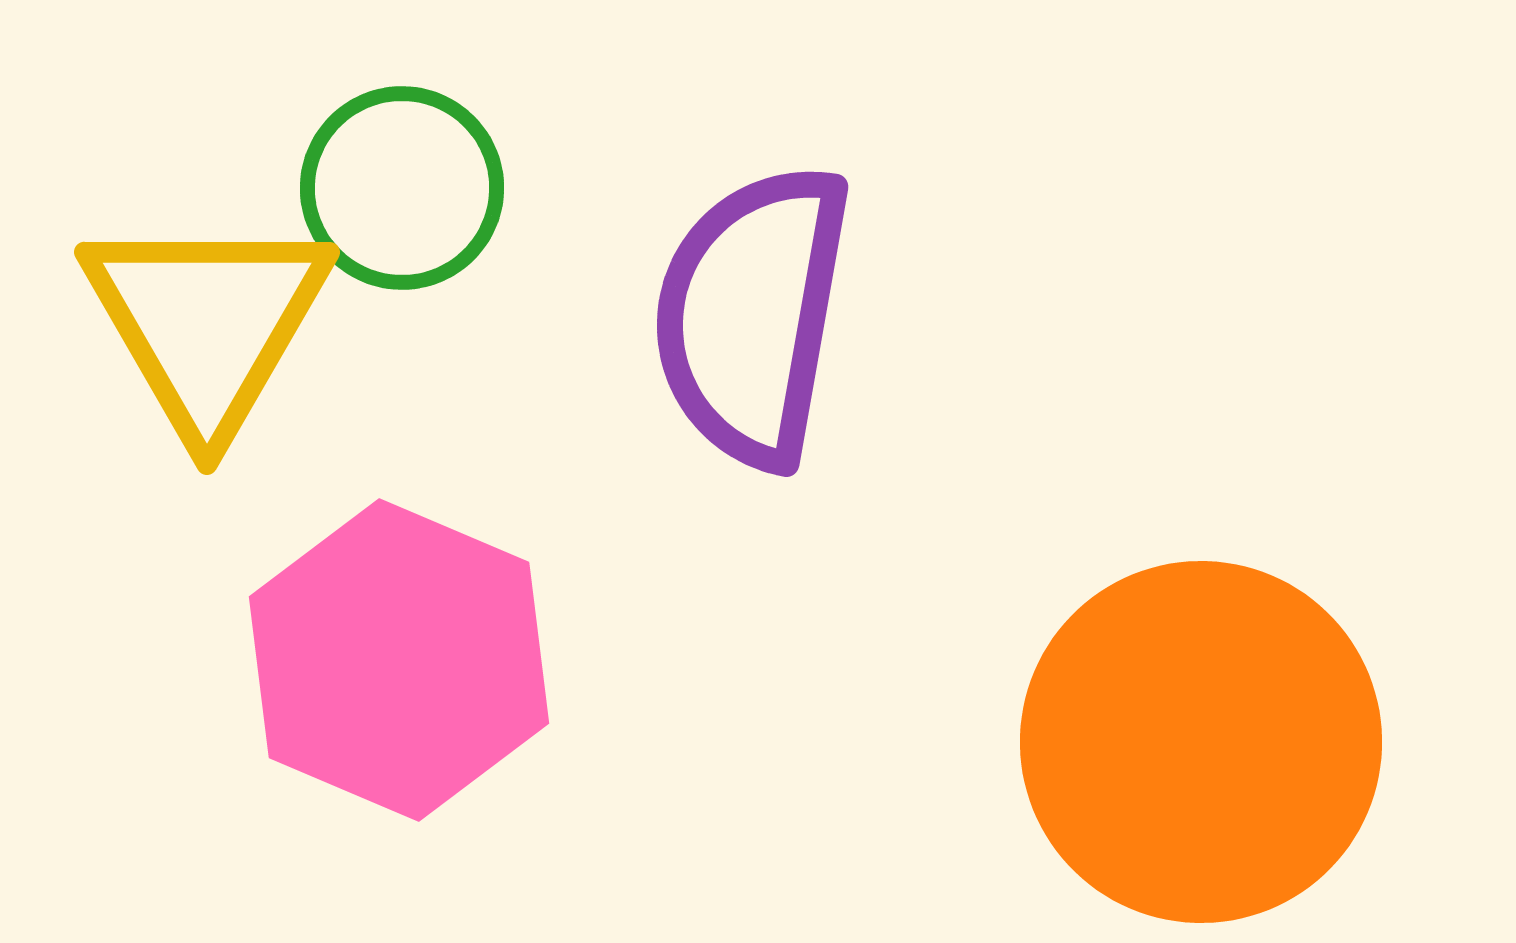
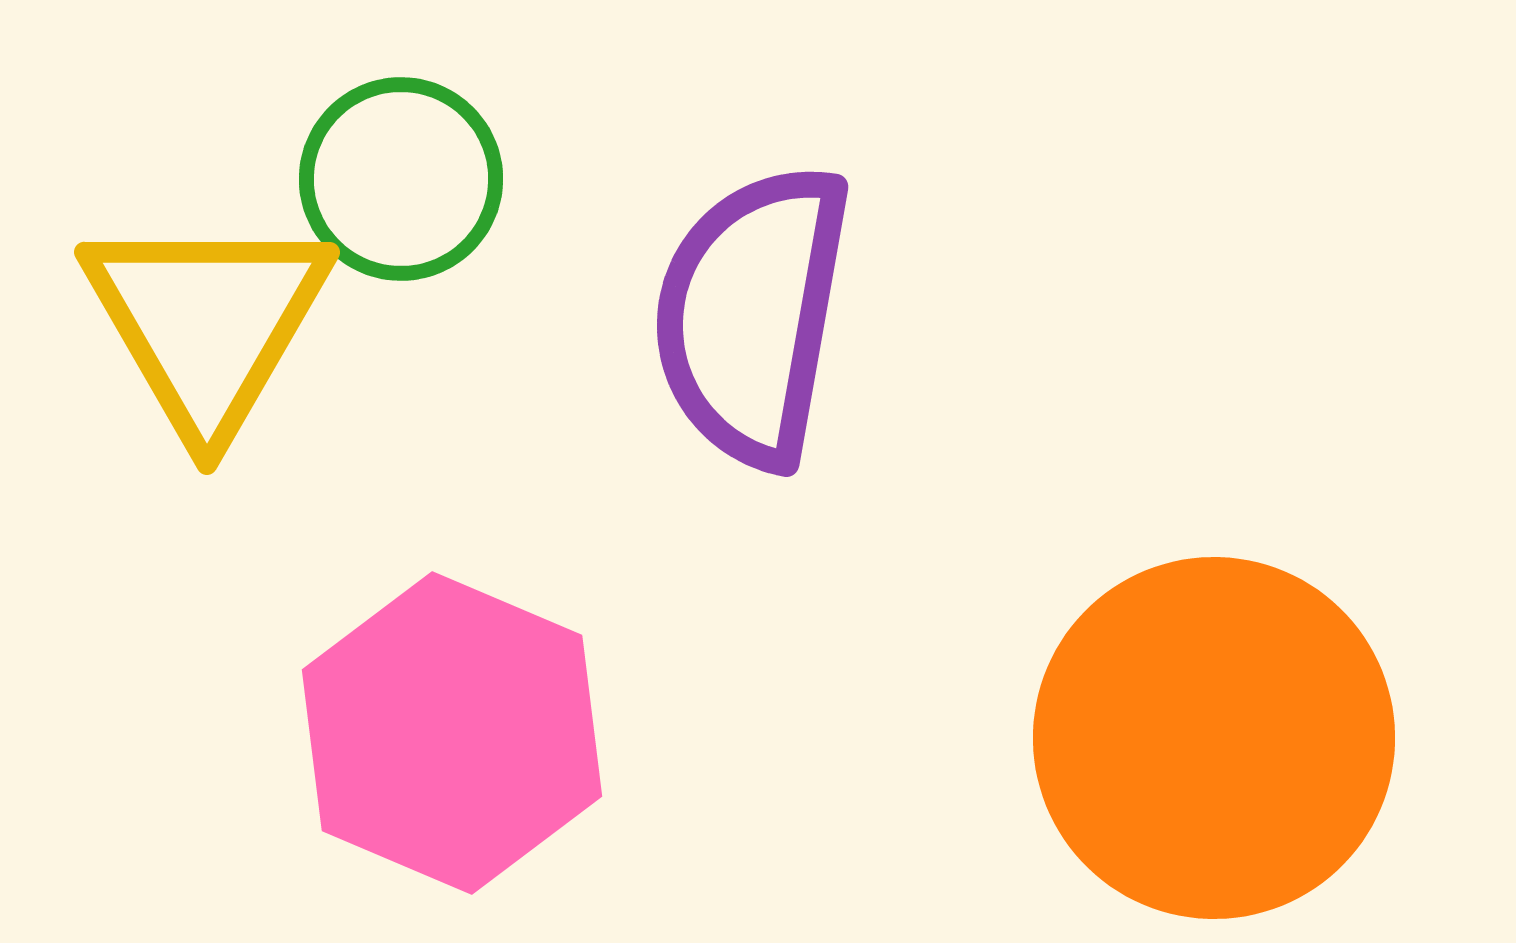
green circle: moved 1 px left, 9 px up
pink hexagon: moved 53 px right, 73 px down
orange circle: moved 13 px right, 4 px up
